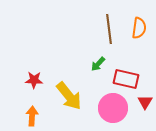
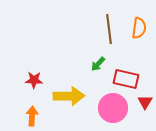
yellow arrow: rotated 52 degrees counterclockwise
